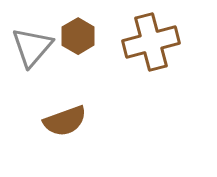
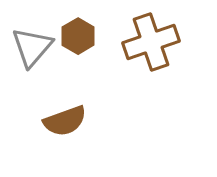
brown cross: rotated 4 degrees counterclockwise
